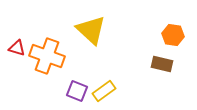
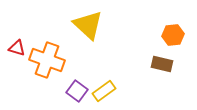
yellow triangle: moved 3 px left, 5 px up
orange hexagon: rotated 15 degrees counterclockwise
orange cross: moved 4 px down
purple square: rotated 15 degrees clockwise
